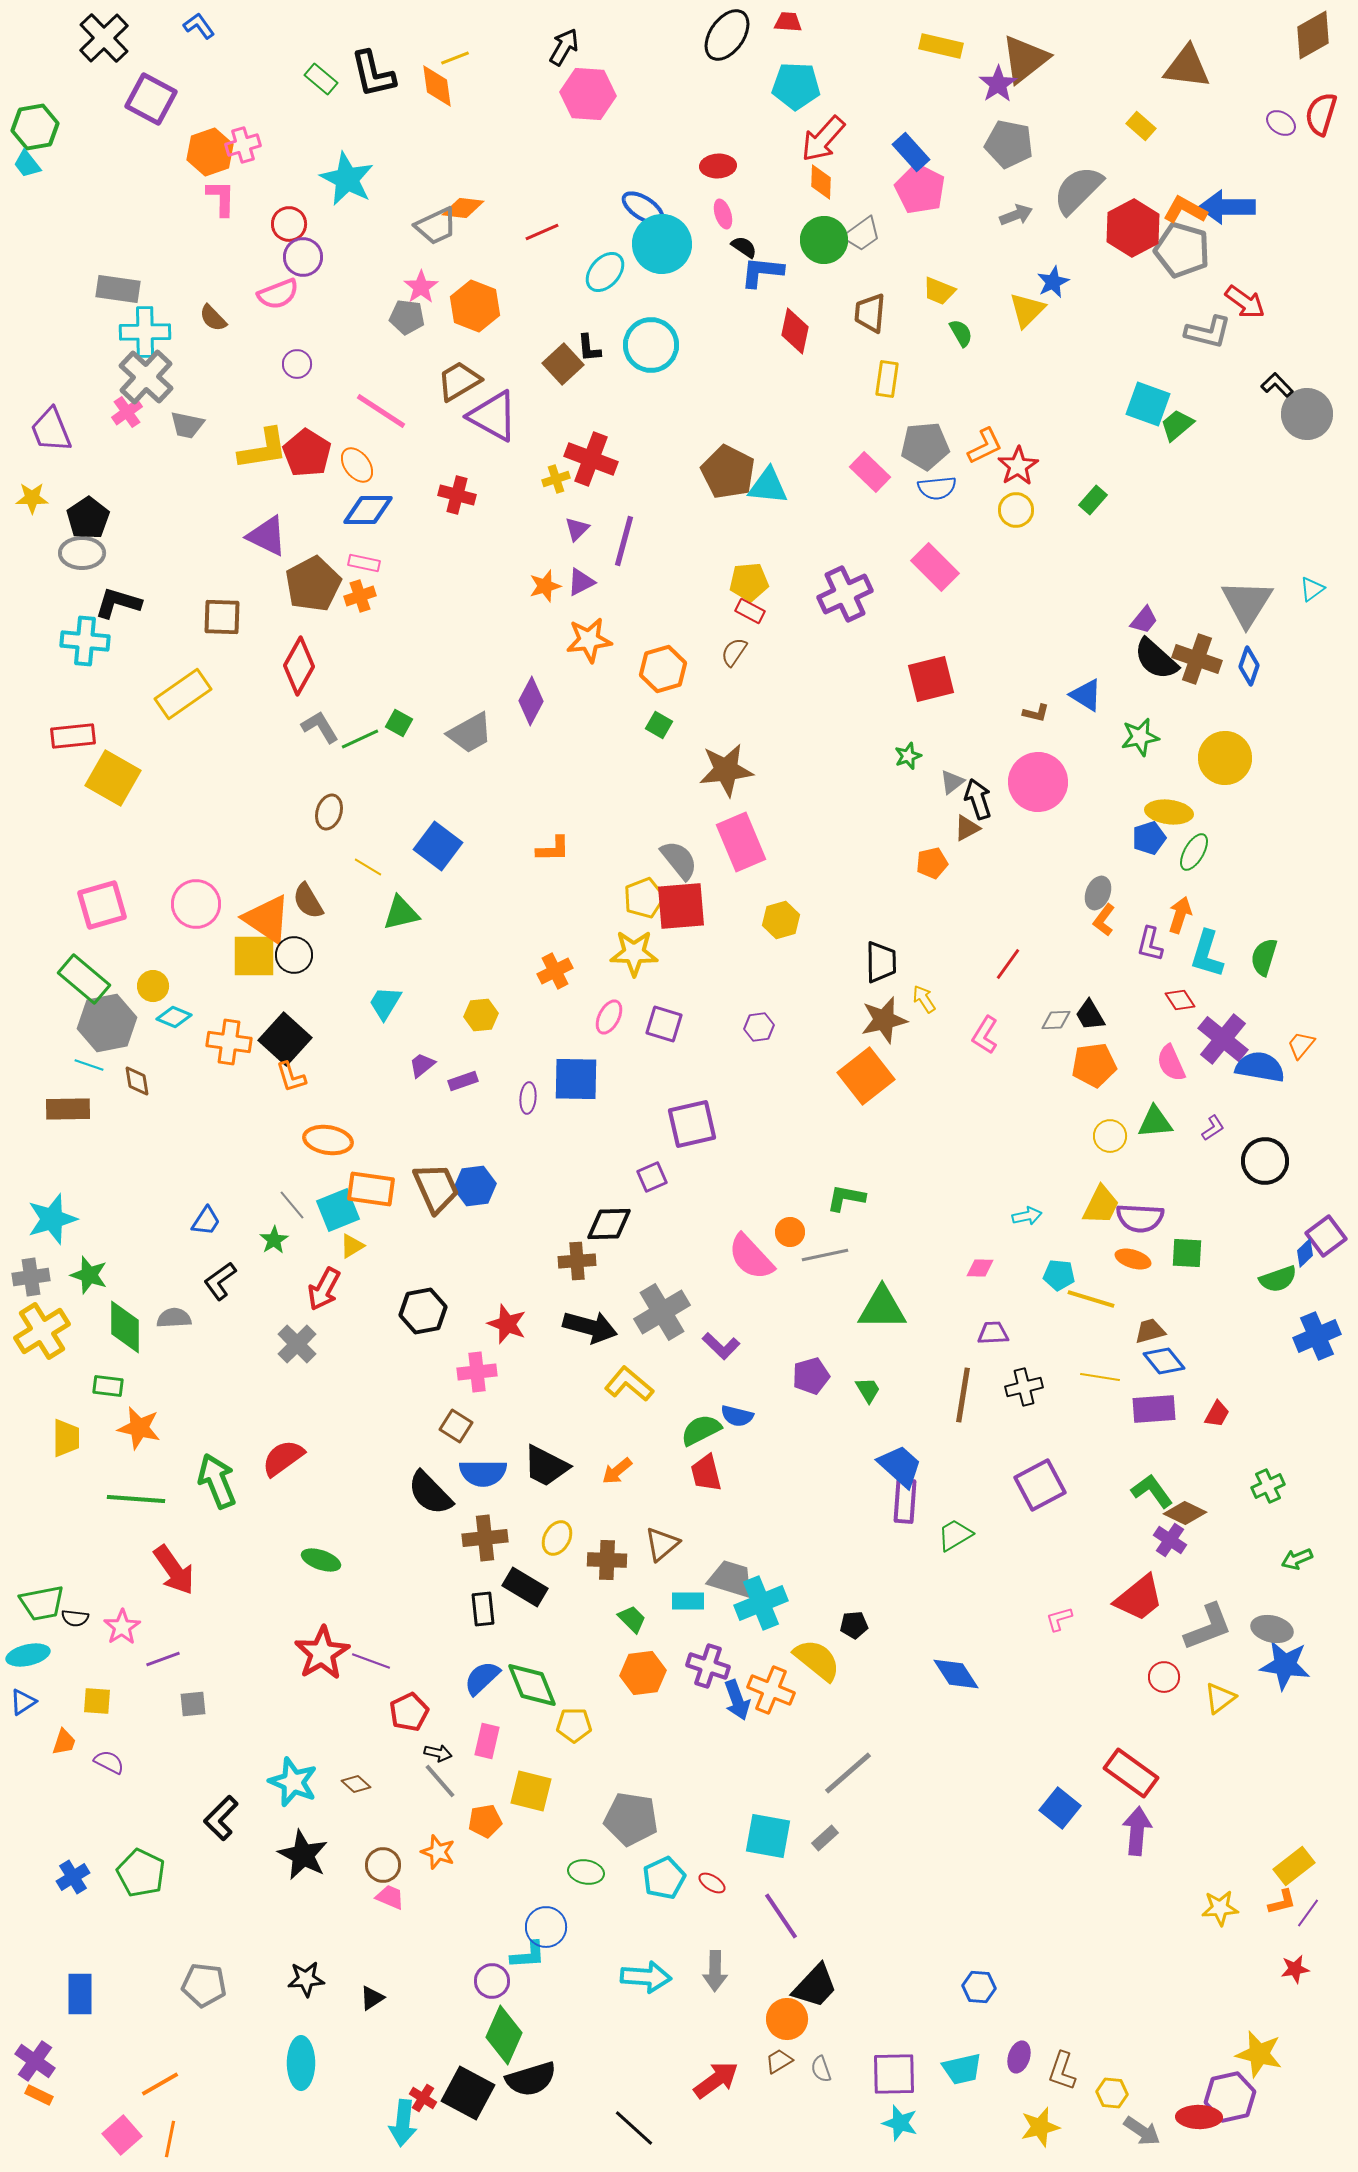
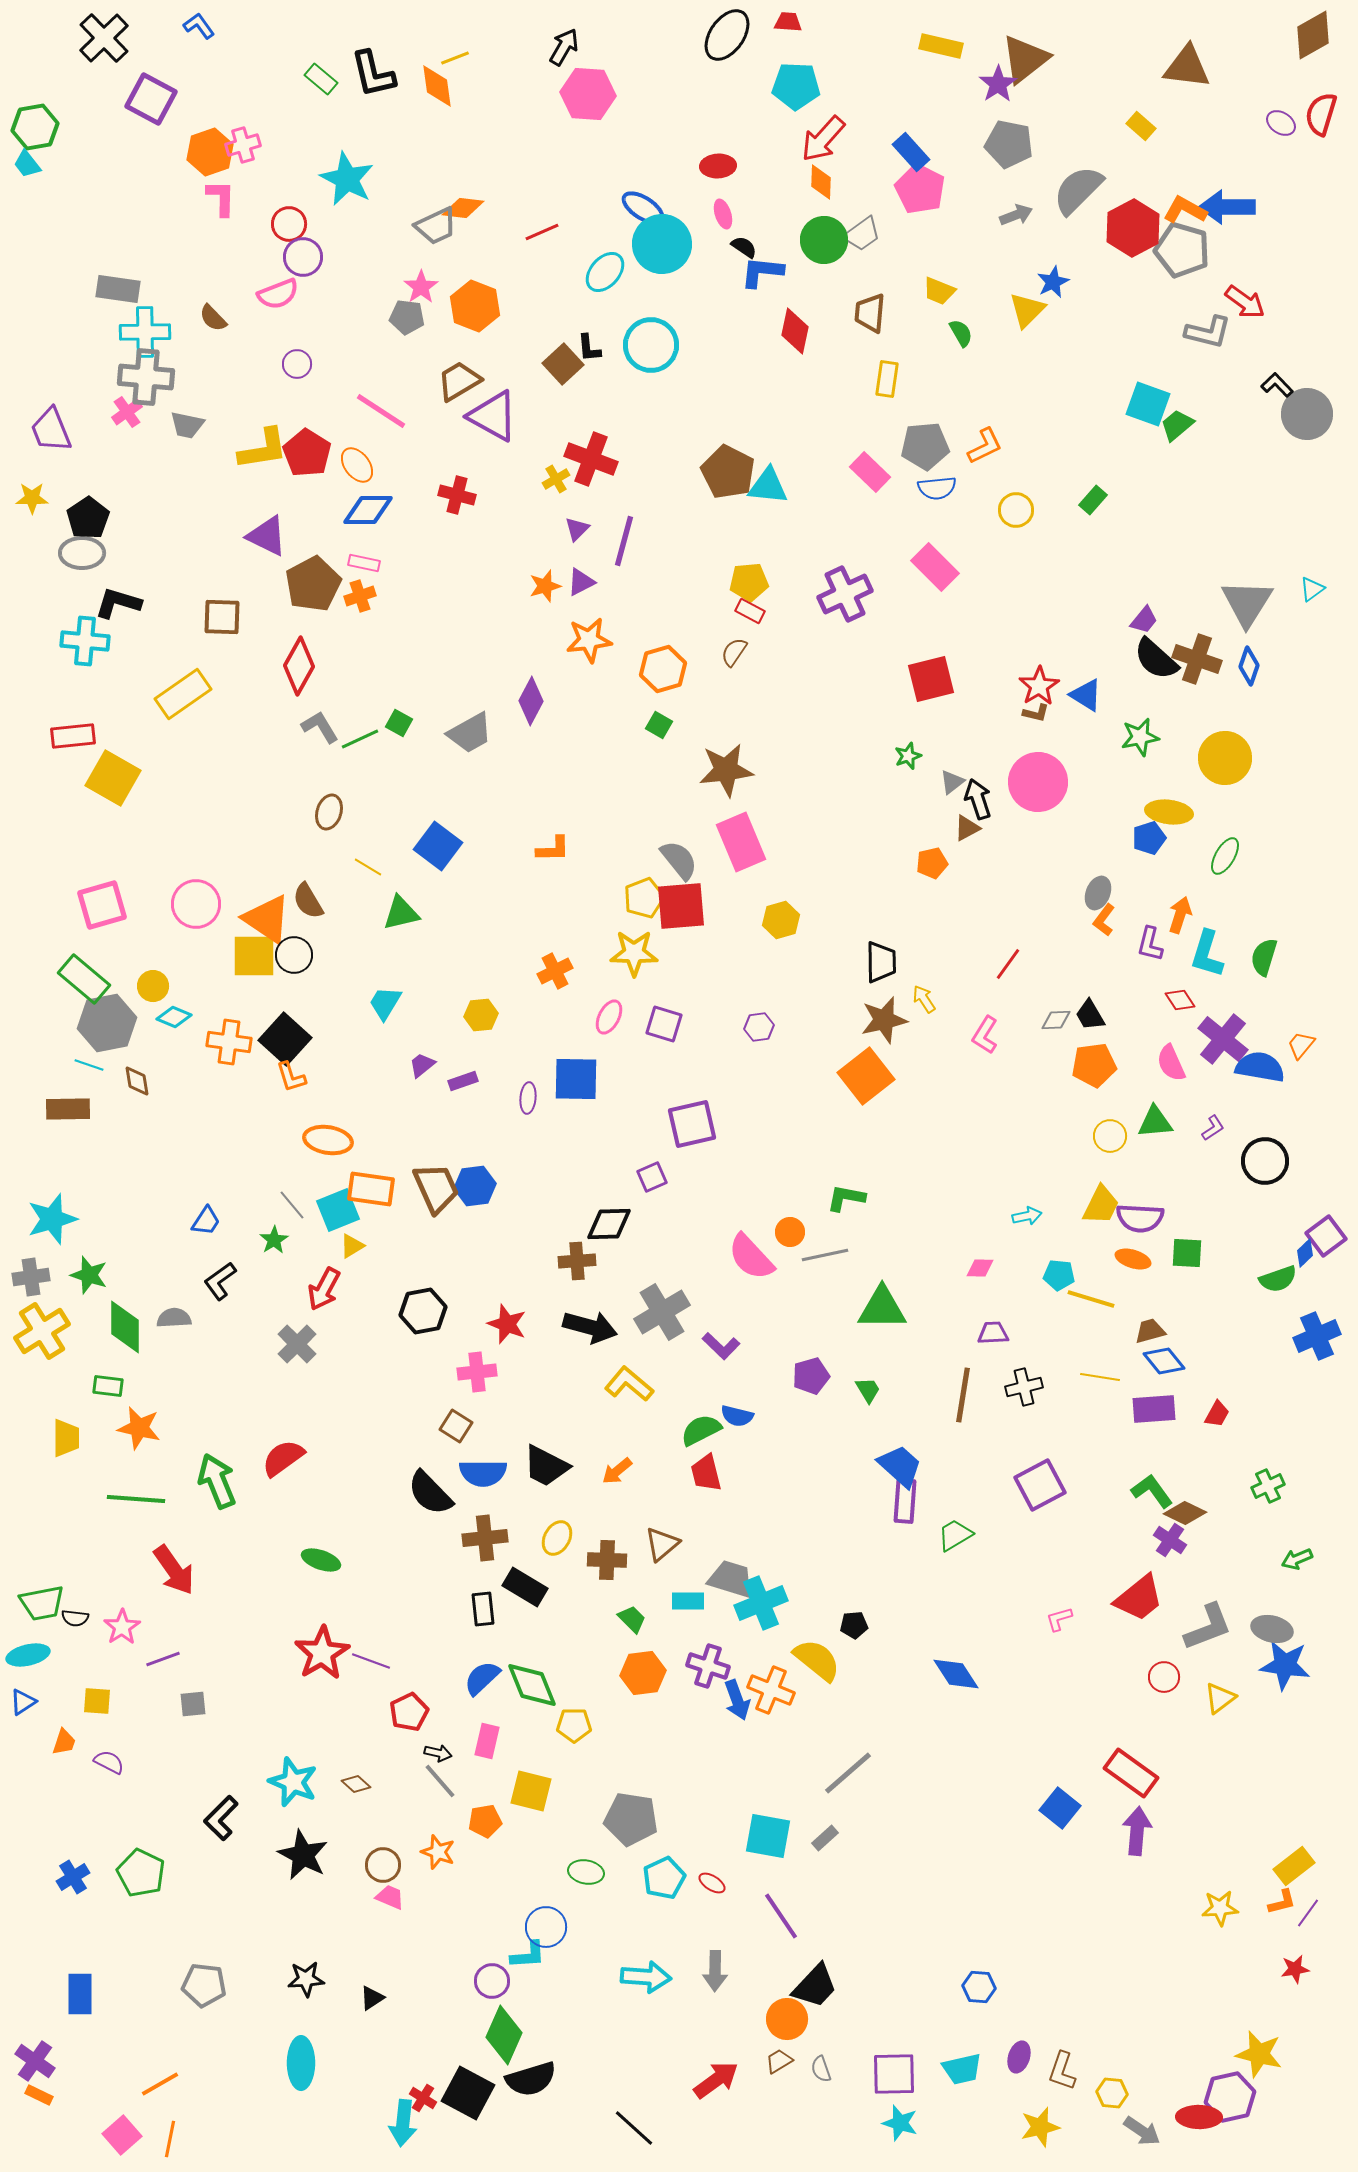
gray cross at (146, 377): rotated 38 degrees counterclockwise
red star at (1018, 466): moved 21 px right, 220 px down
yellow cross at (556, 479): rotated 12 degrees counterclockwise
green ellipse at (1194, 852): moved 31 px right, 4 px down
